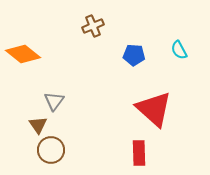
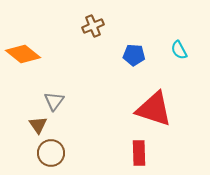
red triangle: rotated 24 degrees counterclockwise
brown circle: moved 3 px down
